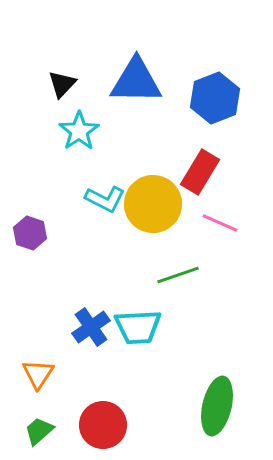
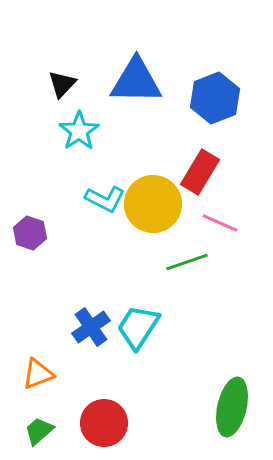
green line: moved 9 px right, 13 px up
cyan trapezoid: rotated 126 degrees clockwise
orange triangle: rotated 36 degrees clockwise
green ellipse: moved 15 px right, 1 px down
red circle: moved 1 px right, 2 px up
